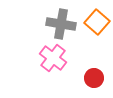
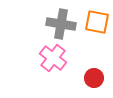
orange square: rotated 30 degrees counterclockwise
